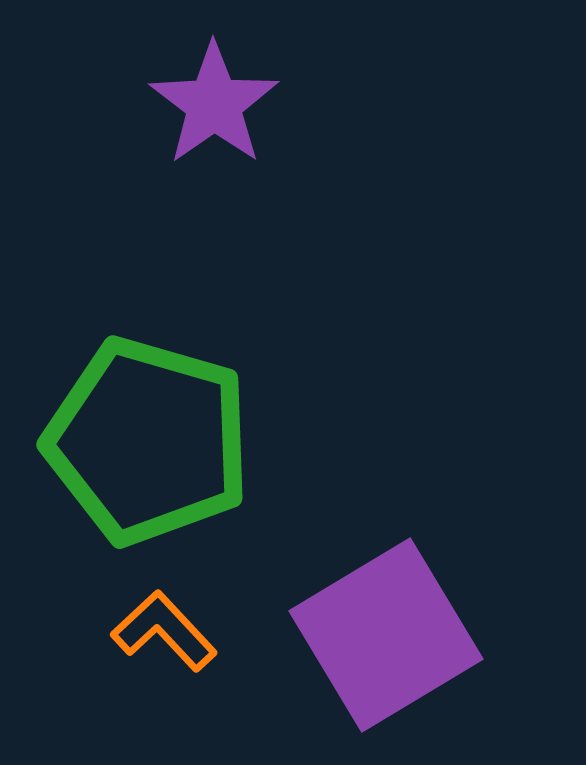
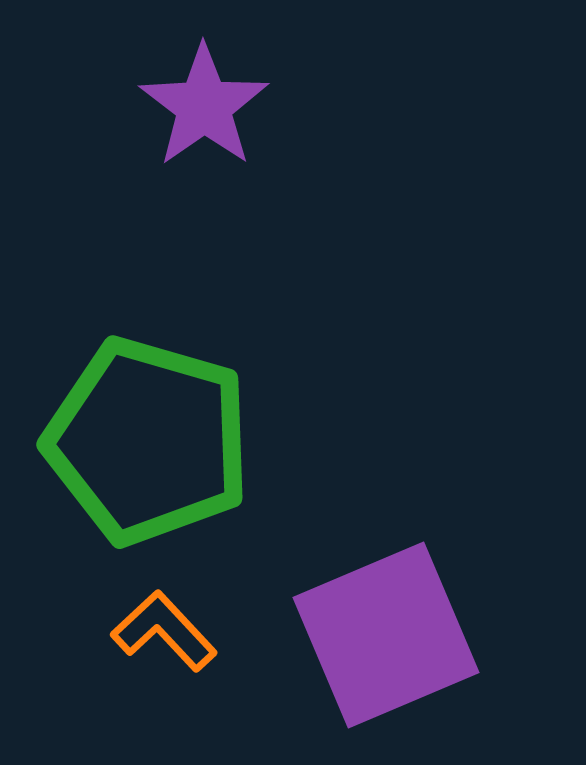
purple star: moved 10 px left, 2 px down
purple square: rotated 8 degrees clockwise
